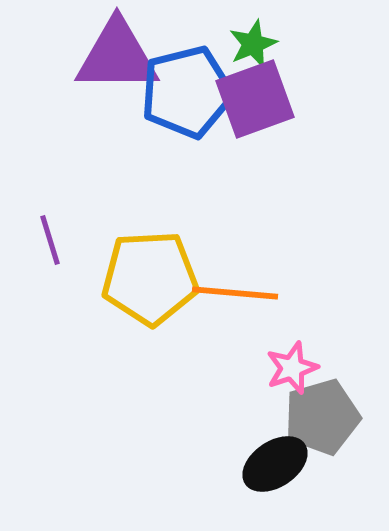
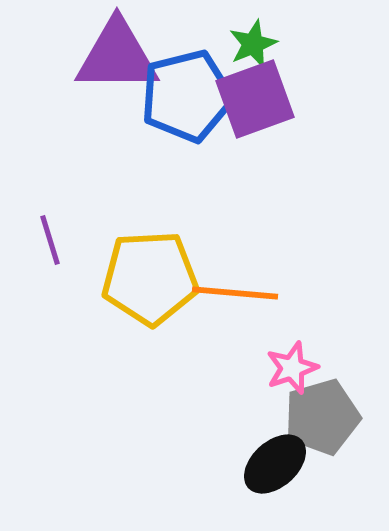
blue pentagon: moved 4 px down
black ellipse: rotated 8 degrees counterclockwise
